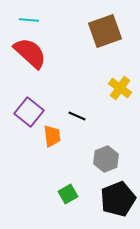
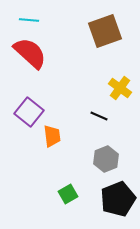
black line: moved 22 px right
